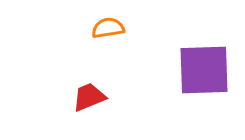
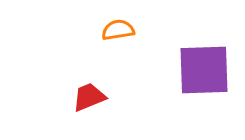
orange semicircle: moved 10 px right, 2 px down
